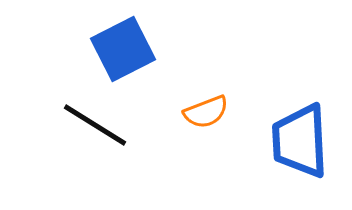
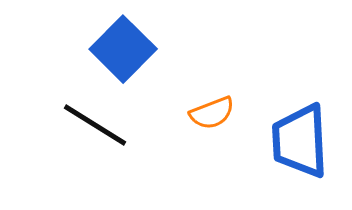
blue square: rotated 18 degrees counterclockwise
orange semicircle: moved 6 px right, 1 px down
